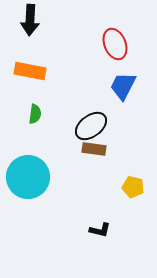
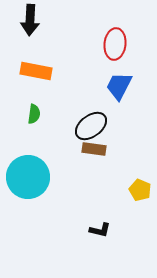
red ellipse: rotated 28 degrees clockwise
orange rectangle: moved 6 px right
blue trapezoid: moved 4 px left
green semicircle: moved 1 px left
yellow pentagon: moved 7 px right, 3 px down; rotated 10 degrees clockwise
